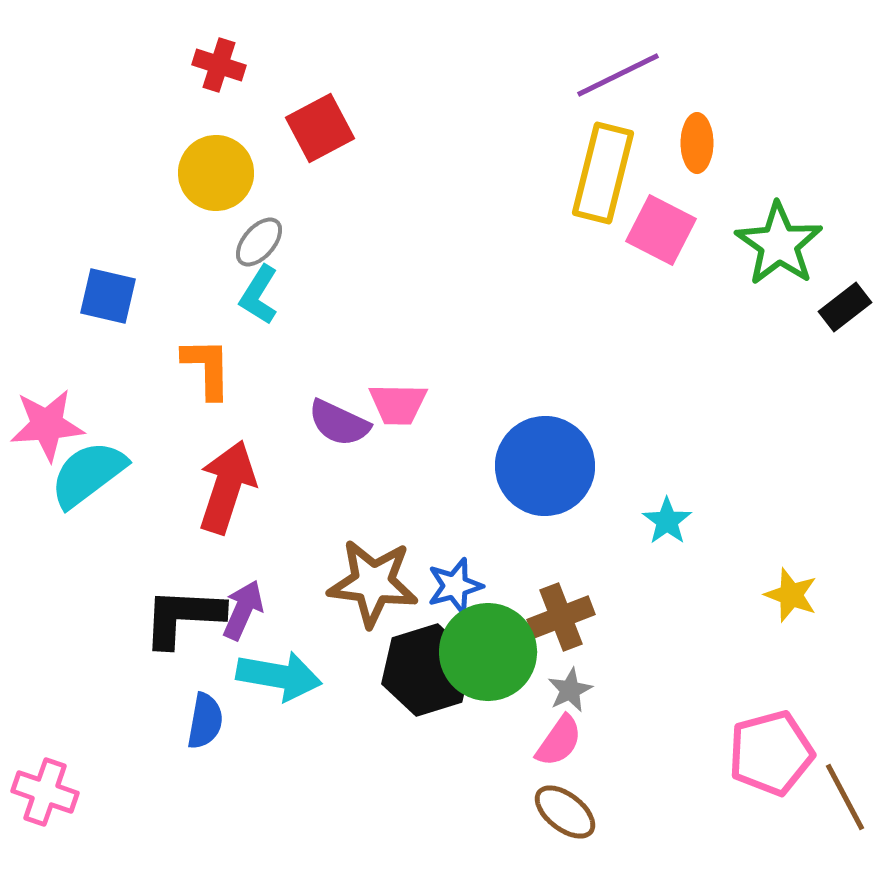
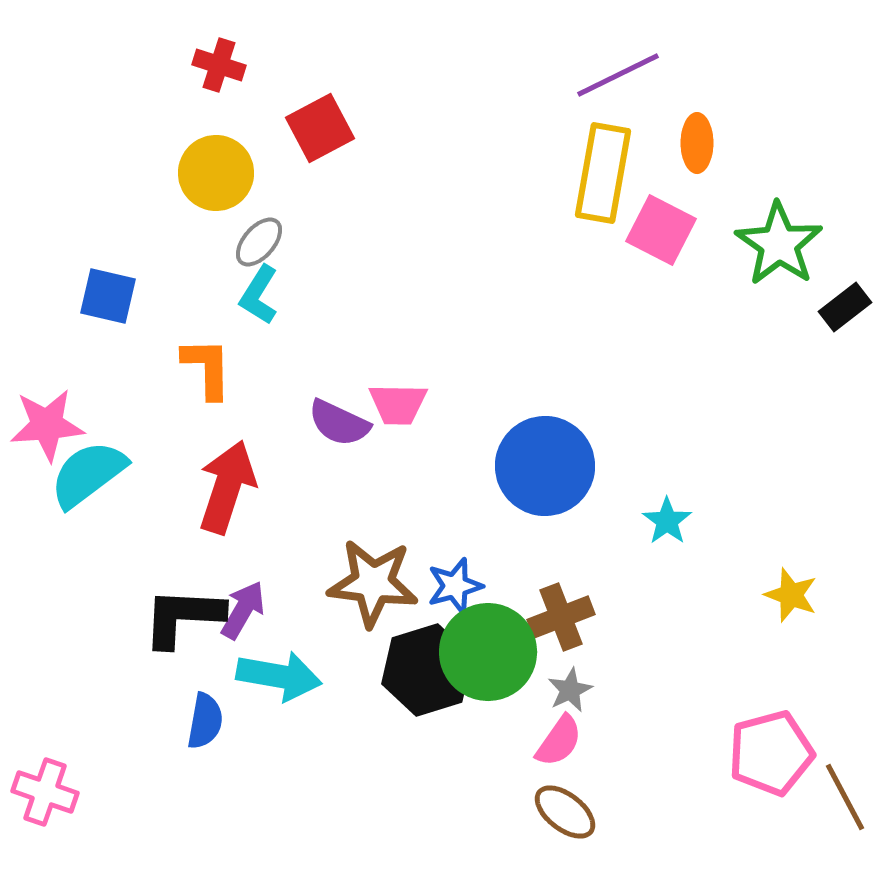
yellow rectangle: rotated 4 degrees counterclockwise
purple arrow: rotated 6 degrees clockwise
